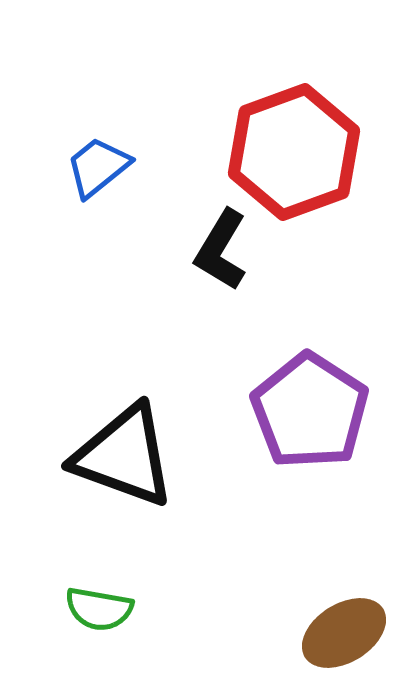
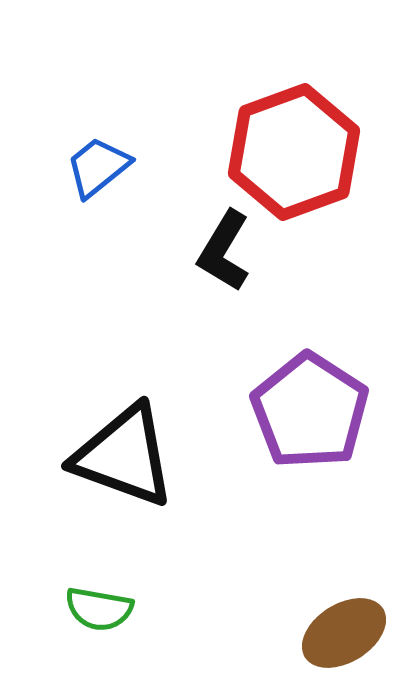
black L-shape: moved 3 px right, 1 px down
